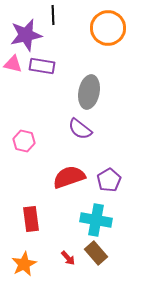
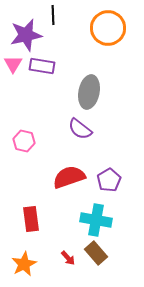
pink triangle: rotated 48 degrees clockwise
